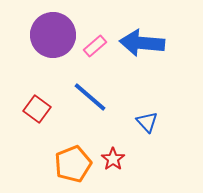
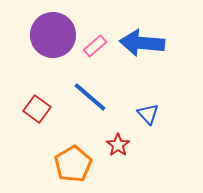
blue triangle: moved 1 px right, 8 px up
red star: moved 5 px right, 14 px up
orange pentagon: rotated 9 degrees counterclockwise
